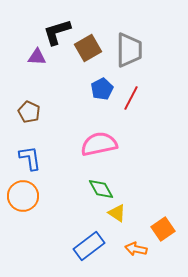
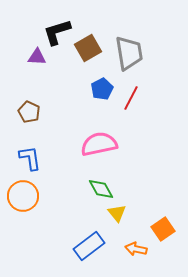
gray trapezoid: moved 3 px down; rotated 9 degrees counterclockwise
yellow triangle: rotated 18 degrees clockwise
